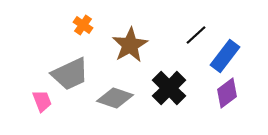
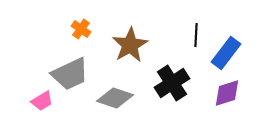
orange cross: moved 2 px left, 4 px down
black line: rotated 45 degrees counterclockwise
blue rectangle: moved 1 px right, 3 px up
black cross: moved 3 px right, 5 px up; rotated 12 degrees clockwise
purple diamond: rotated 20 degrees clockwise
pink trapezoid: rotated 80 degrees clockwise
